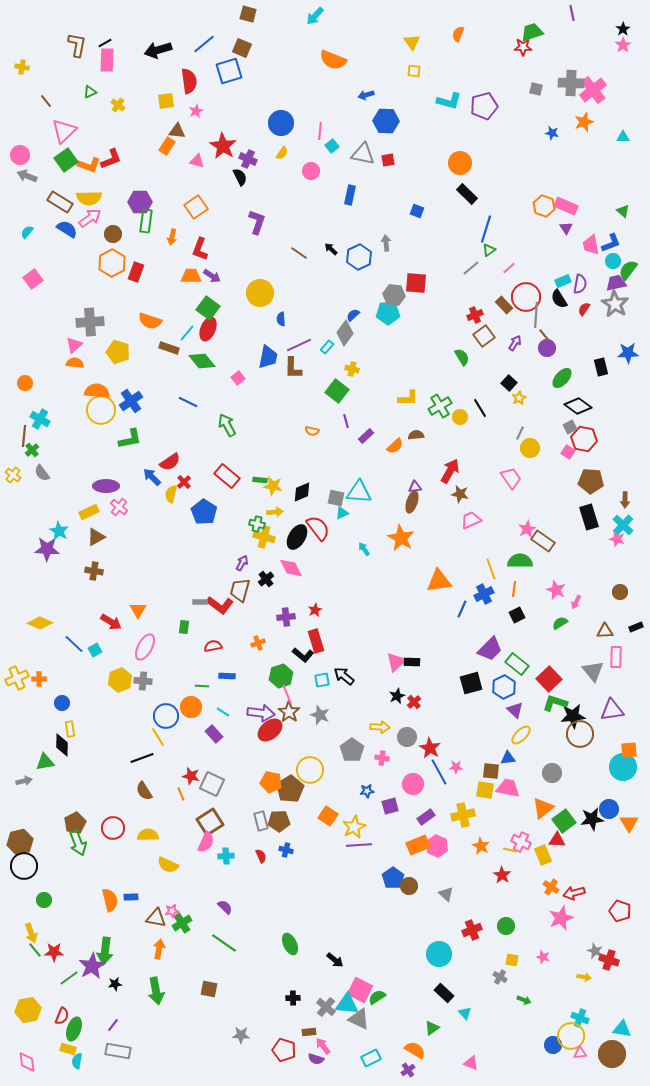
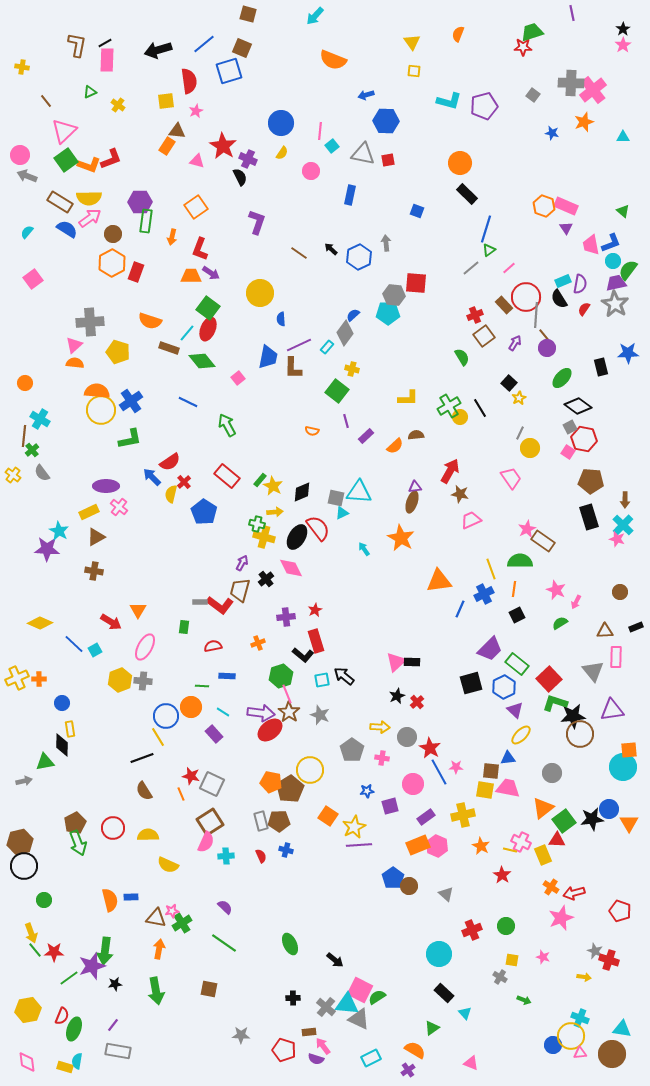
gray square at (536, 89): moved 3 px left, 6 px down; rotated 24 degrees clockwise
purple arrow at (212, 276): moved 1 px left, 3 px up
green cross at (440, 406): moved 9 px right
green rectangle at (260, 480): rotated 56 degrees counterclockwise
yellow star at (273, 486): rotated 18 degrees clockwise
blue line at (462, 609): moved 2 px left
red cross at (414, 702): moved 3 px right
purple star at (92, 966): rotated 12 degrees clockwise
yellow rectangle at (68, 1049): moved 3 px left, 18 px down
